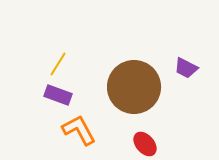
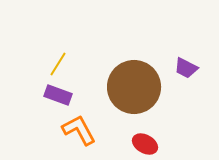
red ellipse: rotated 20 degrees counterclockwise
